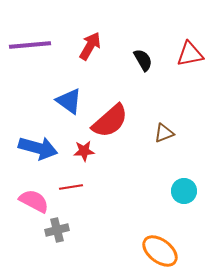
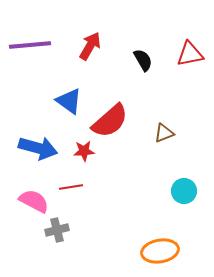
orange ellipse: rotated 48 degrees counterclockwise
